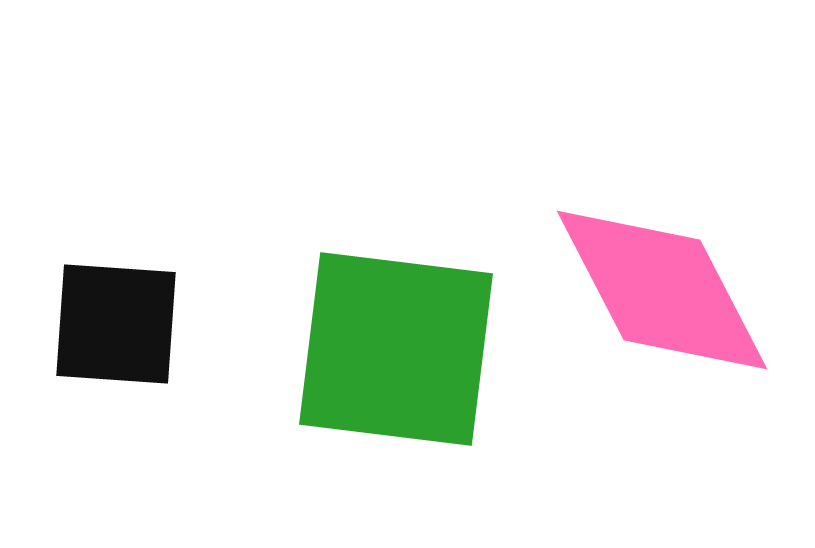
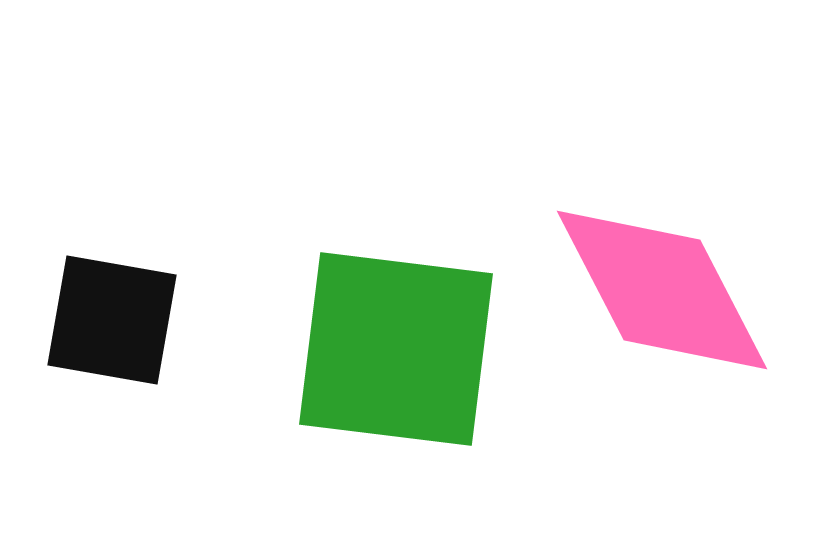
black square: moved 4 px left, 4 px up; rotated 6 degrees clockwise
